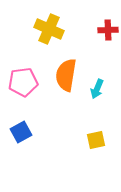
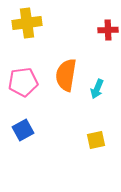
yellow cross: moved 22 px left, 6 px up; rotated 32 degrees counterclockwise
blue square: moved 2 px right, 2 px up
